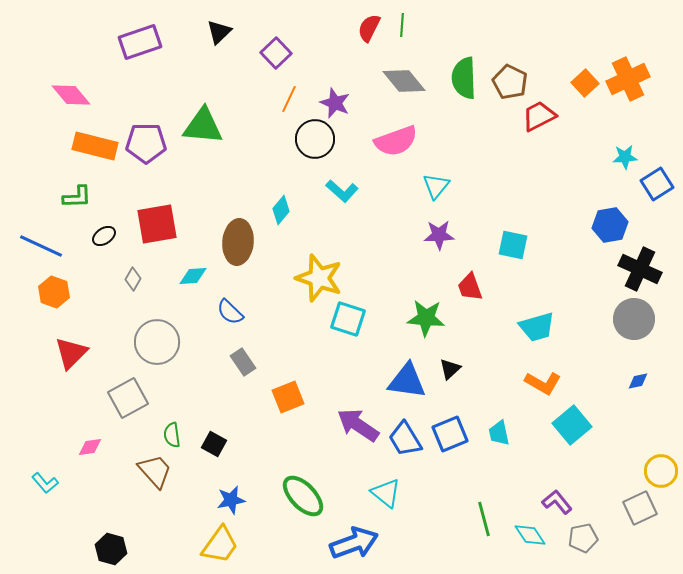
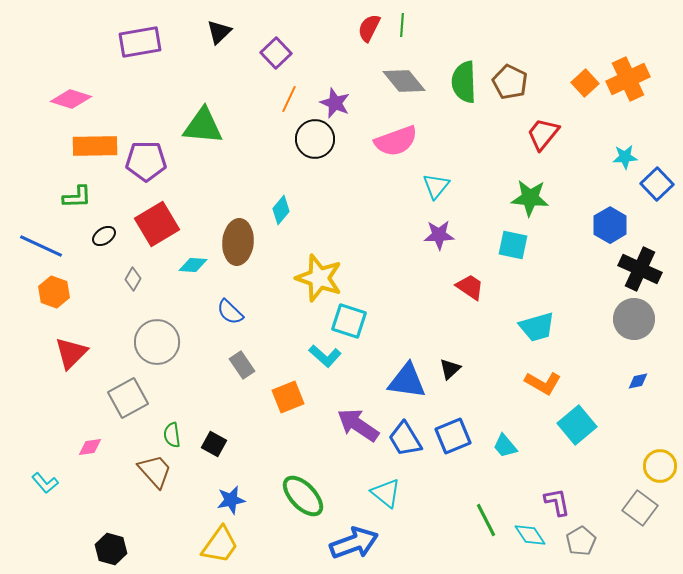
purple rectangle at (140, 42): rotated 9 degrees clockwise
green semicircle at (464, 78): moved 4 px down
pink diamond at (71, 95): moved 4 px down; rotated 33 degrees counterclockwise
red trapezoid at (539, 116): moved 4 px right, 18 px down; rotated 24 degrees counterclockwise
purple pentagon at (146, 143): moved 18 px down
orange rectangle at (95, 146): rotated 15 degrees counterclockwise
blue square at (657, 184): rotated 12 degrees counterclockwise
cyan L-shape at (342, 191): moved 17 px left, 165 px down
red square at (157, 224): rotated 21 degrees counterclockwise
blue hexagon at (610, 225): rotated 20 degrees counterclockwise
cyan diamond at (193, 276): moved 11 px up; rotated 8 degrees clockwise
red trapezoid at (470, 287): rotated 144 degrees clockwise
green star at (426, 318): moved 104 px right, 120 px up
cyan square at (348, 319): moved 1 px right, 2 px down
gray rectangle at (243, 362): moved 1 px left, 3 px down
cyan square at (572, 425): moved 5 px right
cyan trapezoid at (499, 433): moved 6 px right, 13 px down; rotated 28 degrees counterclockwise
blue square at (450, 434): moved 3 px right, 2 px down
yellow circle at (661, 471): moved 1 px left, 5 px up
purple L-shape at (557, 502): rotated 28 degrees clockwise
gray square at (640, 508): rotated 28 degrees counterclockwise
green line at (484, 519): moved 2 px right, 1 px down; rotated 12 degrees counterclockwise
gray pentagon at (583, 538): moved 2 px left, 3 px down; rotated 20 degrees counterclockwise
